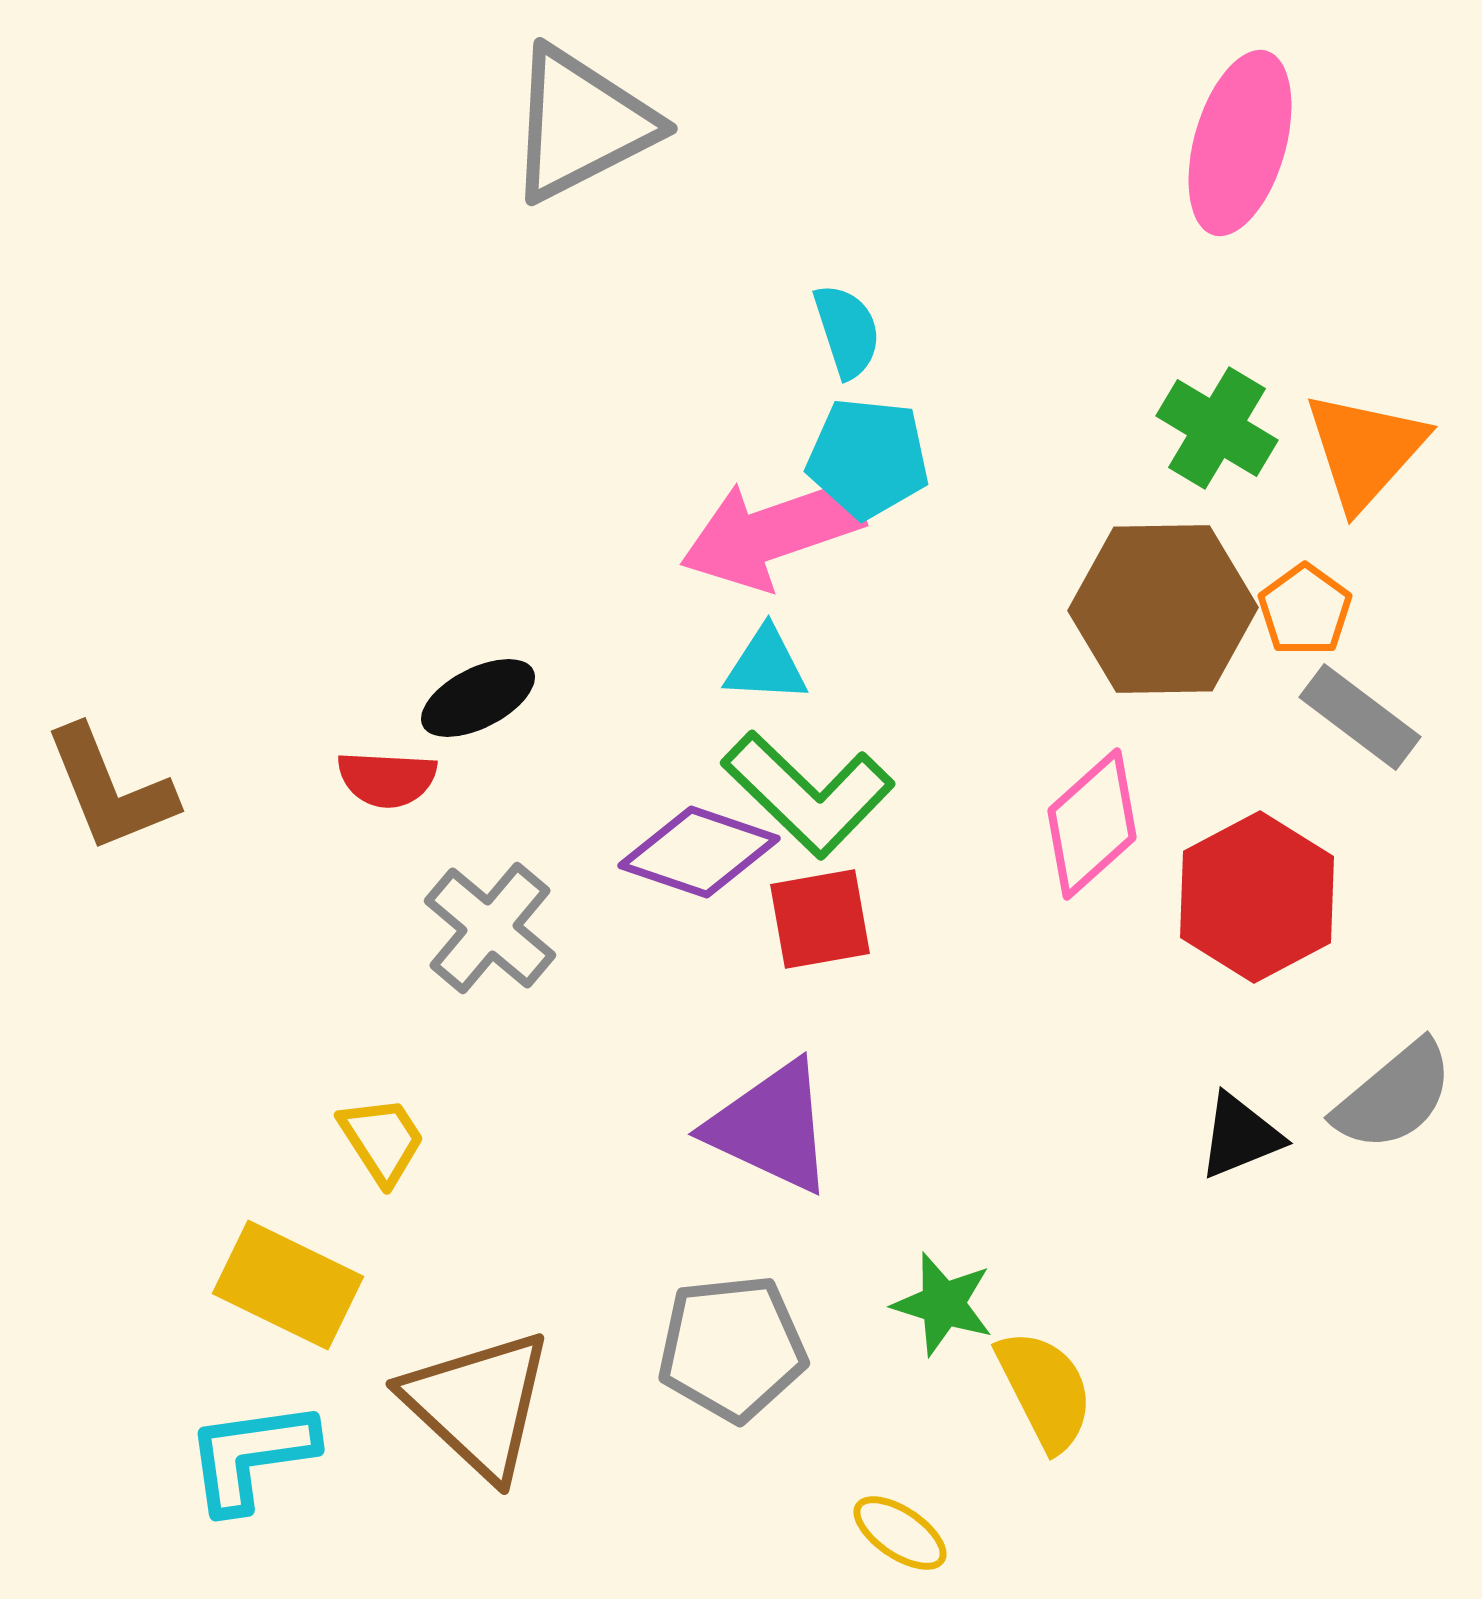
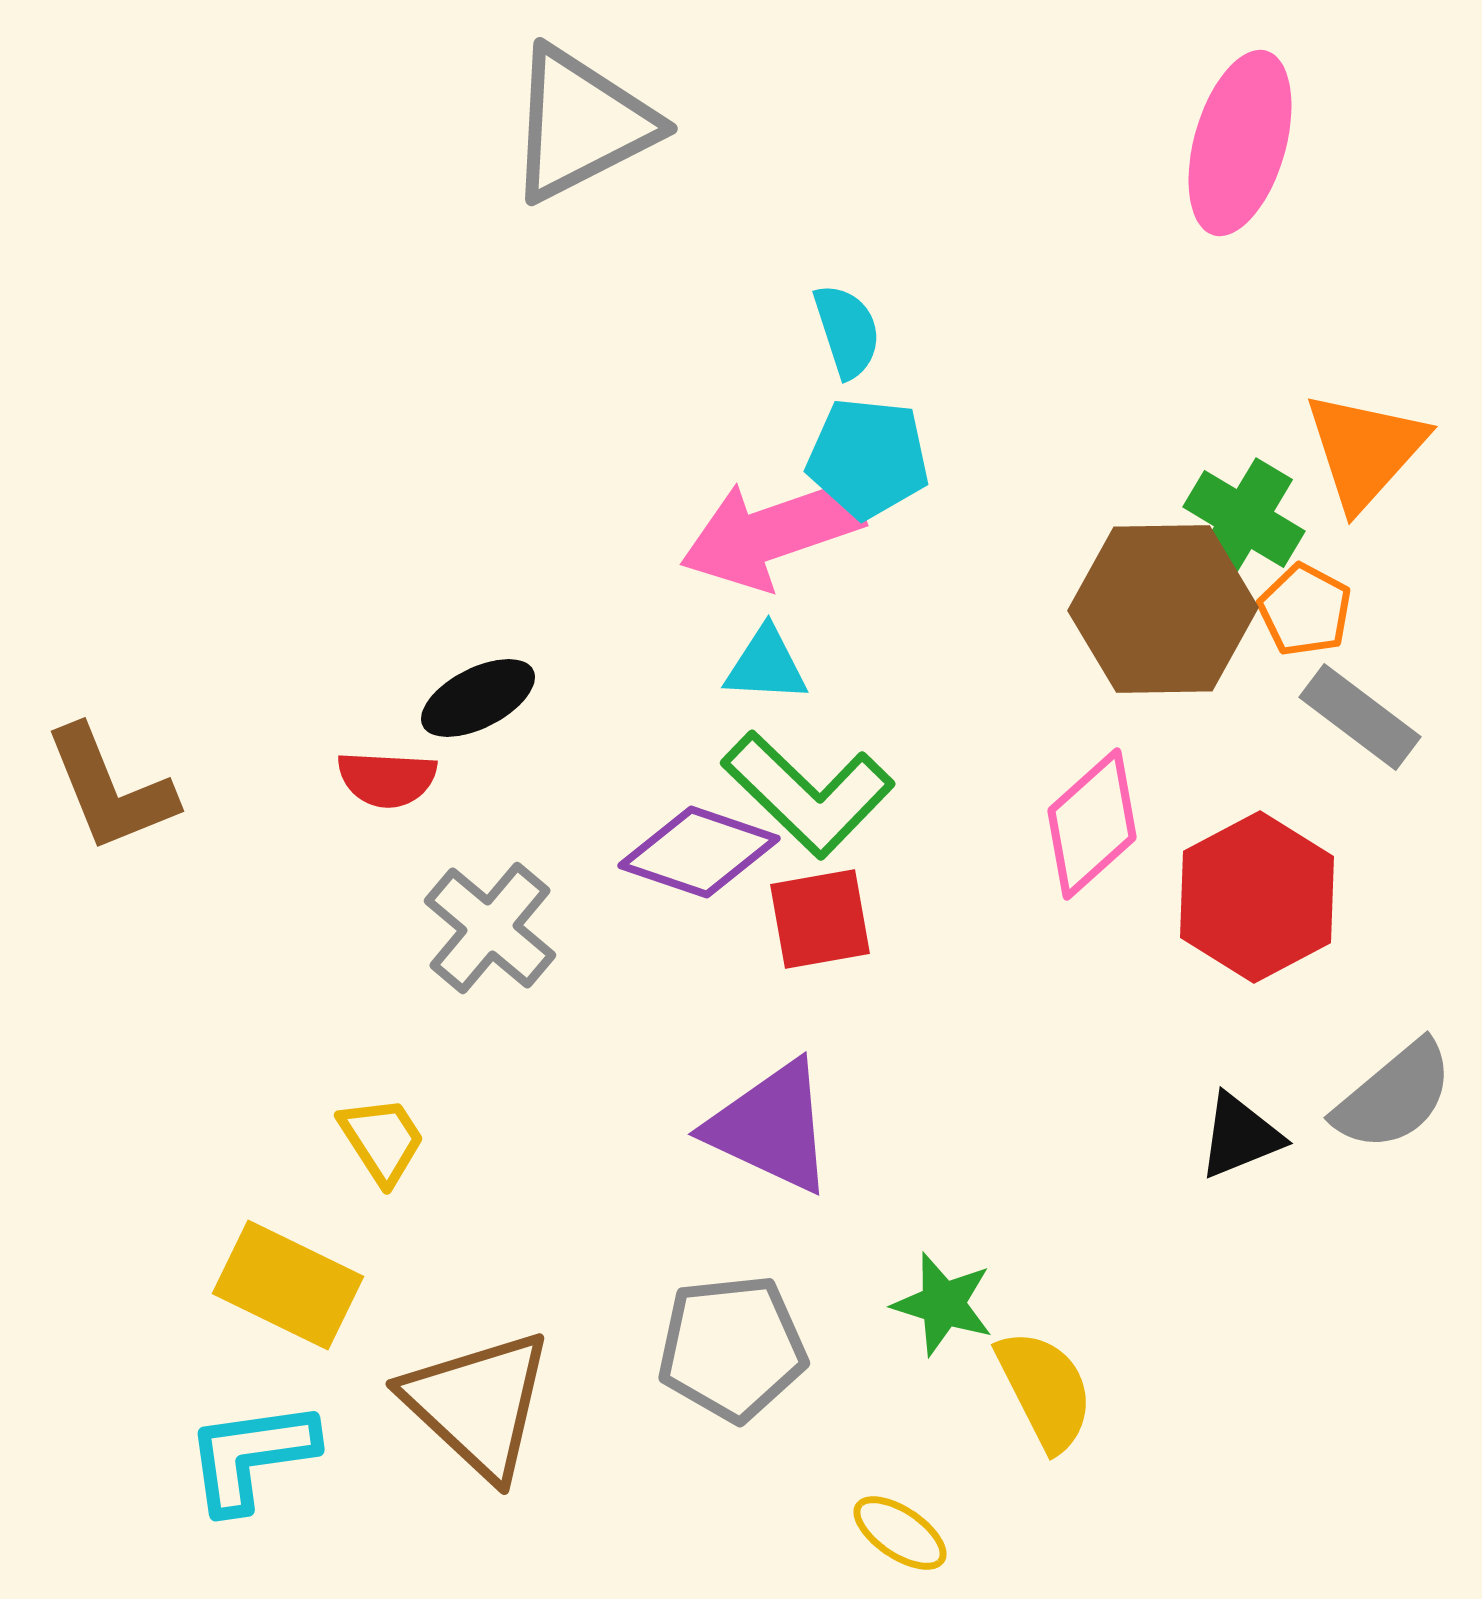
green cross: moved 27 px right, 91 px down
orange pentagon: rotated 8 degrees counterclockwise
